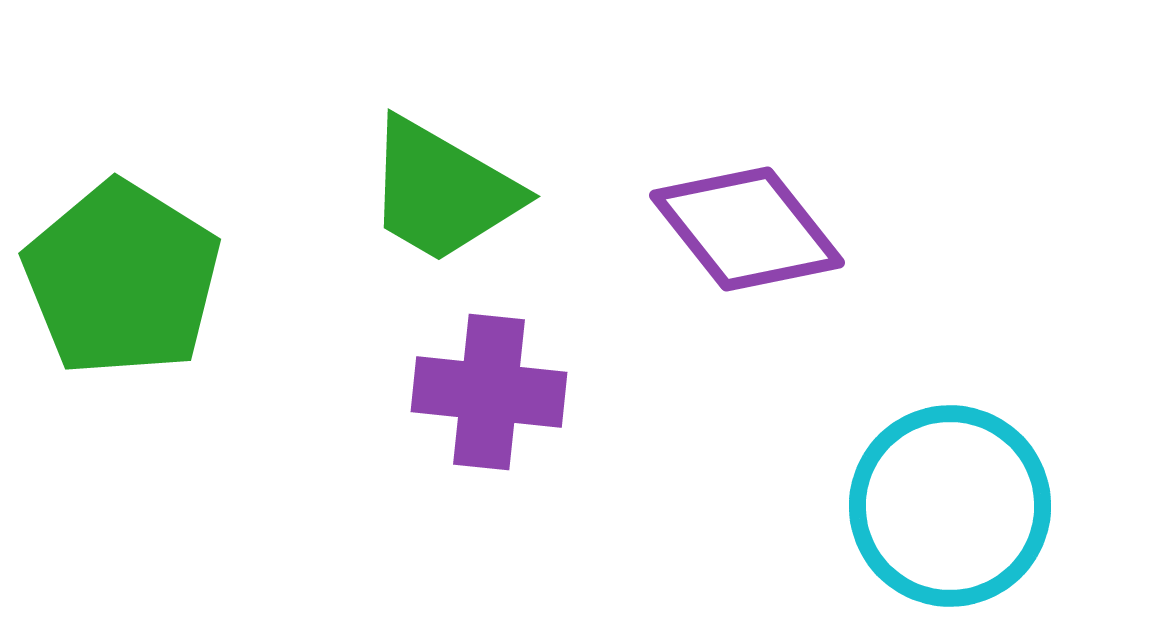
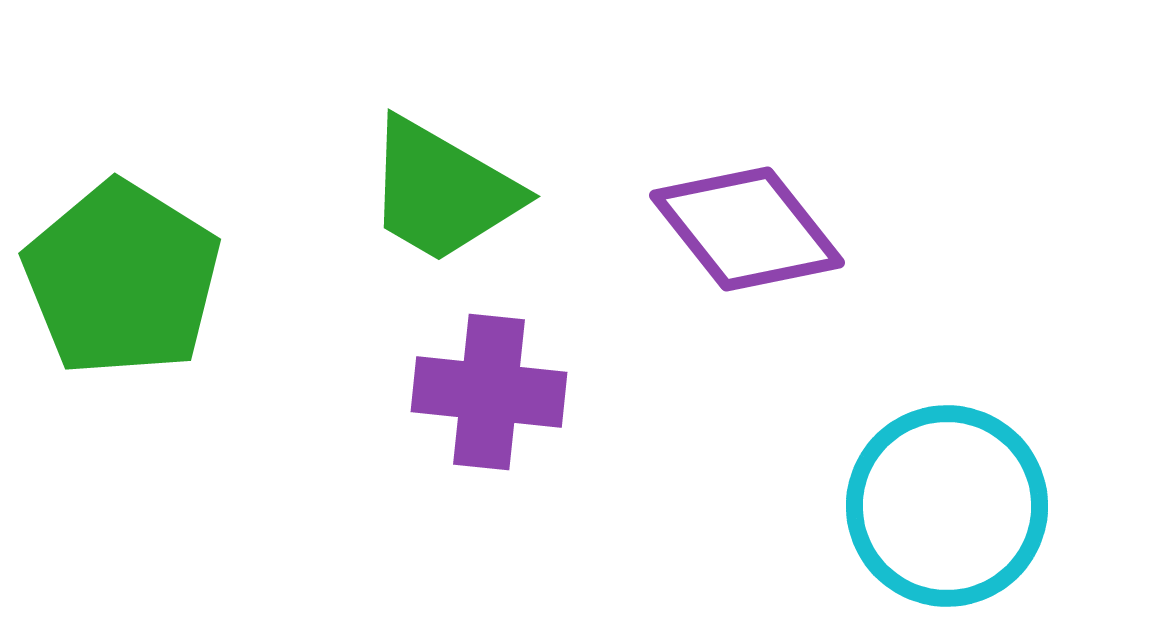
cyan circle: moved 3 px left
